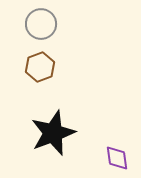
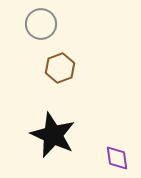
brown hexagon: moved 20 px right, 1 px down
black star: moved 2 px down; rotated 27 degrees counterclockwise
